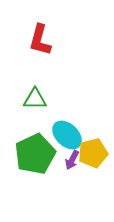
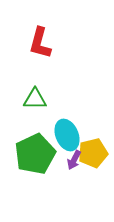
red L-shape: moved 3 px down
cyan ellipse: rotated 24 degrees clockwise
purple arrow: moved 2 px right
